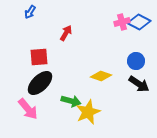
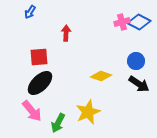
red arrow: rotated 28 degrees counterclockwise
green arrow: moved 13 px left, 22 px down; rotated 102 degrees clockwise
pink arrow: moved 4 px right, 2 px down
